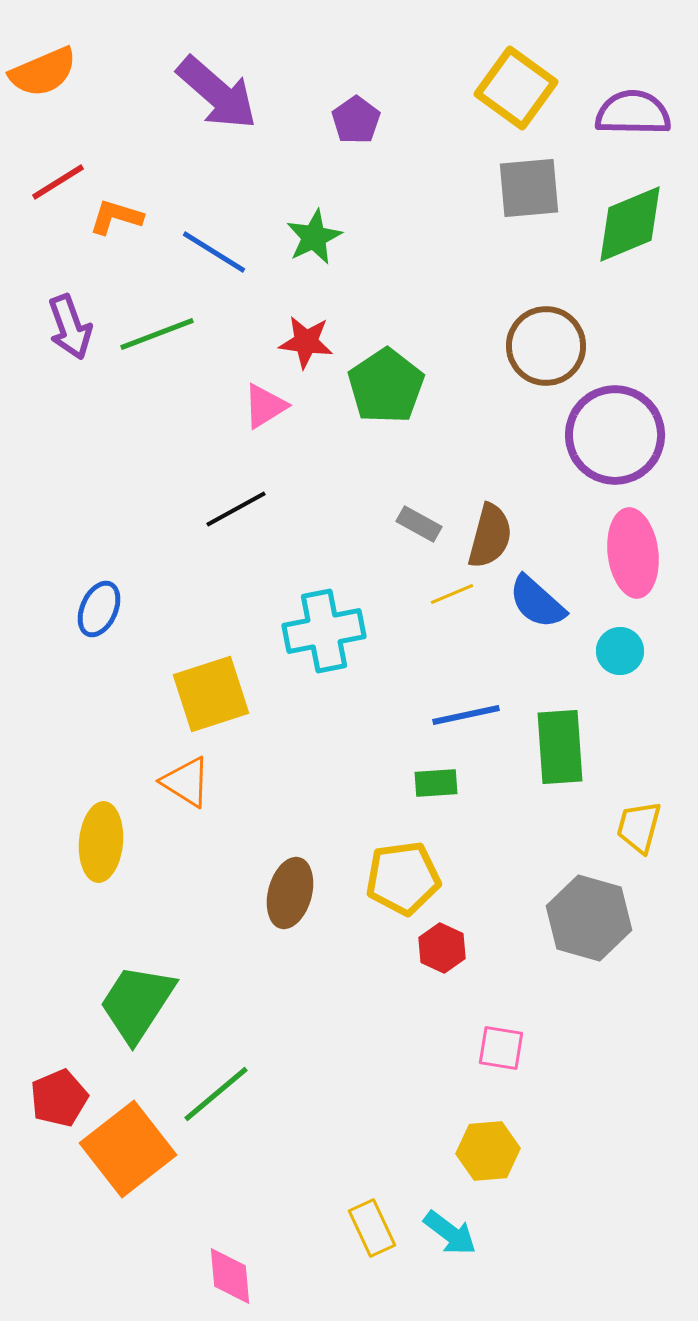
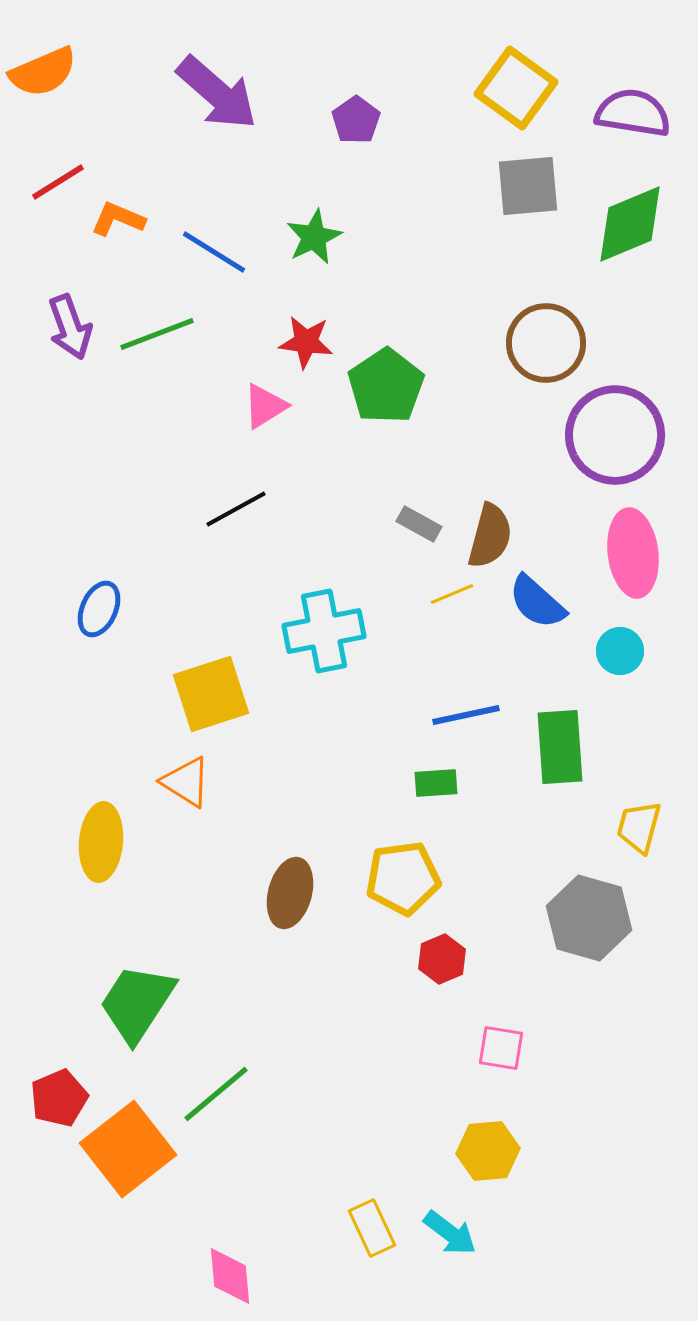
purple semicircle at (633, 113): rotated 8 degrees clockwise
gray square at (529, 188): moved 1 px left, 2 px up
orange L-shape at (116, 217): moved 2 px right, 2 px down; rotated 6 degrees clockwise
brown circle at (546, 346): moved 3 px up
red hexagon at (442, 948): moved 11 px down; rotated 12 degrees clockwise
